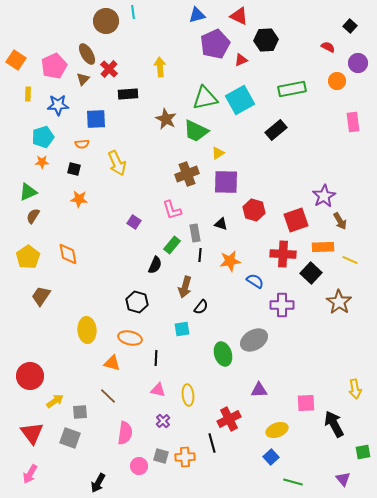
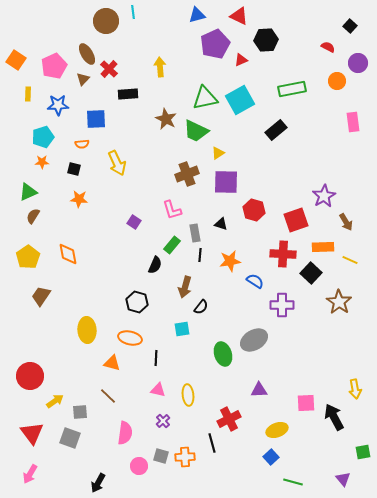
brown arrow at (340, 221): moved 6 px right, 1 px down
black arrow at (334, 424): moved 7 px up
